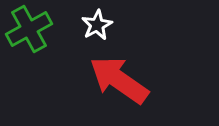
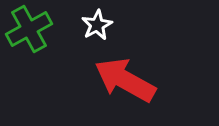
red arrow: moved 6 px right; rotated 6 degrees counterclockwise
